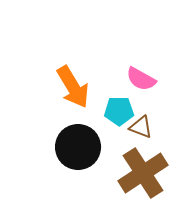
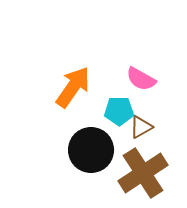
orange arrow: rotated 114 degrees counterclockwise
brown triangle: rotated 50 degrees counterclockwise
black circle: moved 13 px right, 3 px down
